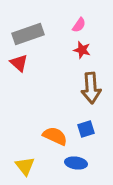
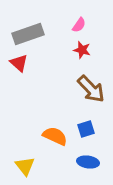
brown arrow: moved 1 px down; rotated 40 degrees counterclockwise
blue ellipse: moved 12 px right, 1 px up
